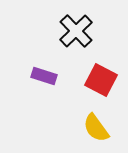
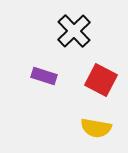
black cross: moved 2 px left
yellow semicircle: rotated 44 degrees counterclockwise
